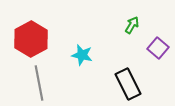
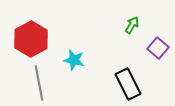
cyan star: moved 8 px left, 5 px down
